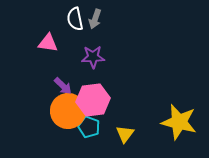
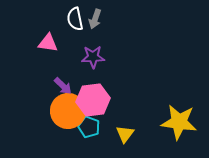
yellow star: rotated 6 degrees counterclockwise
